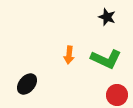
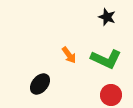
orange arrow: rotated 42 degrees counterclockwise
black ellipse: moved 13 px right
red circle: moved 6 px left
